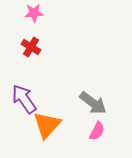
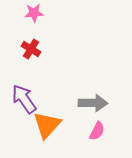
red cross: moved 2 px down
gray arrow: rotated 36 degrees counterclockwise
